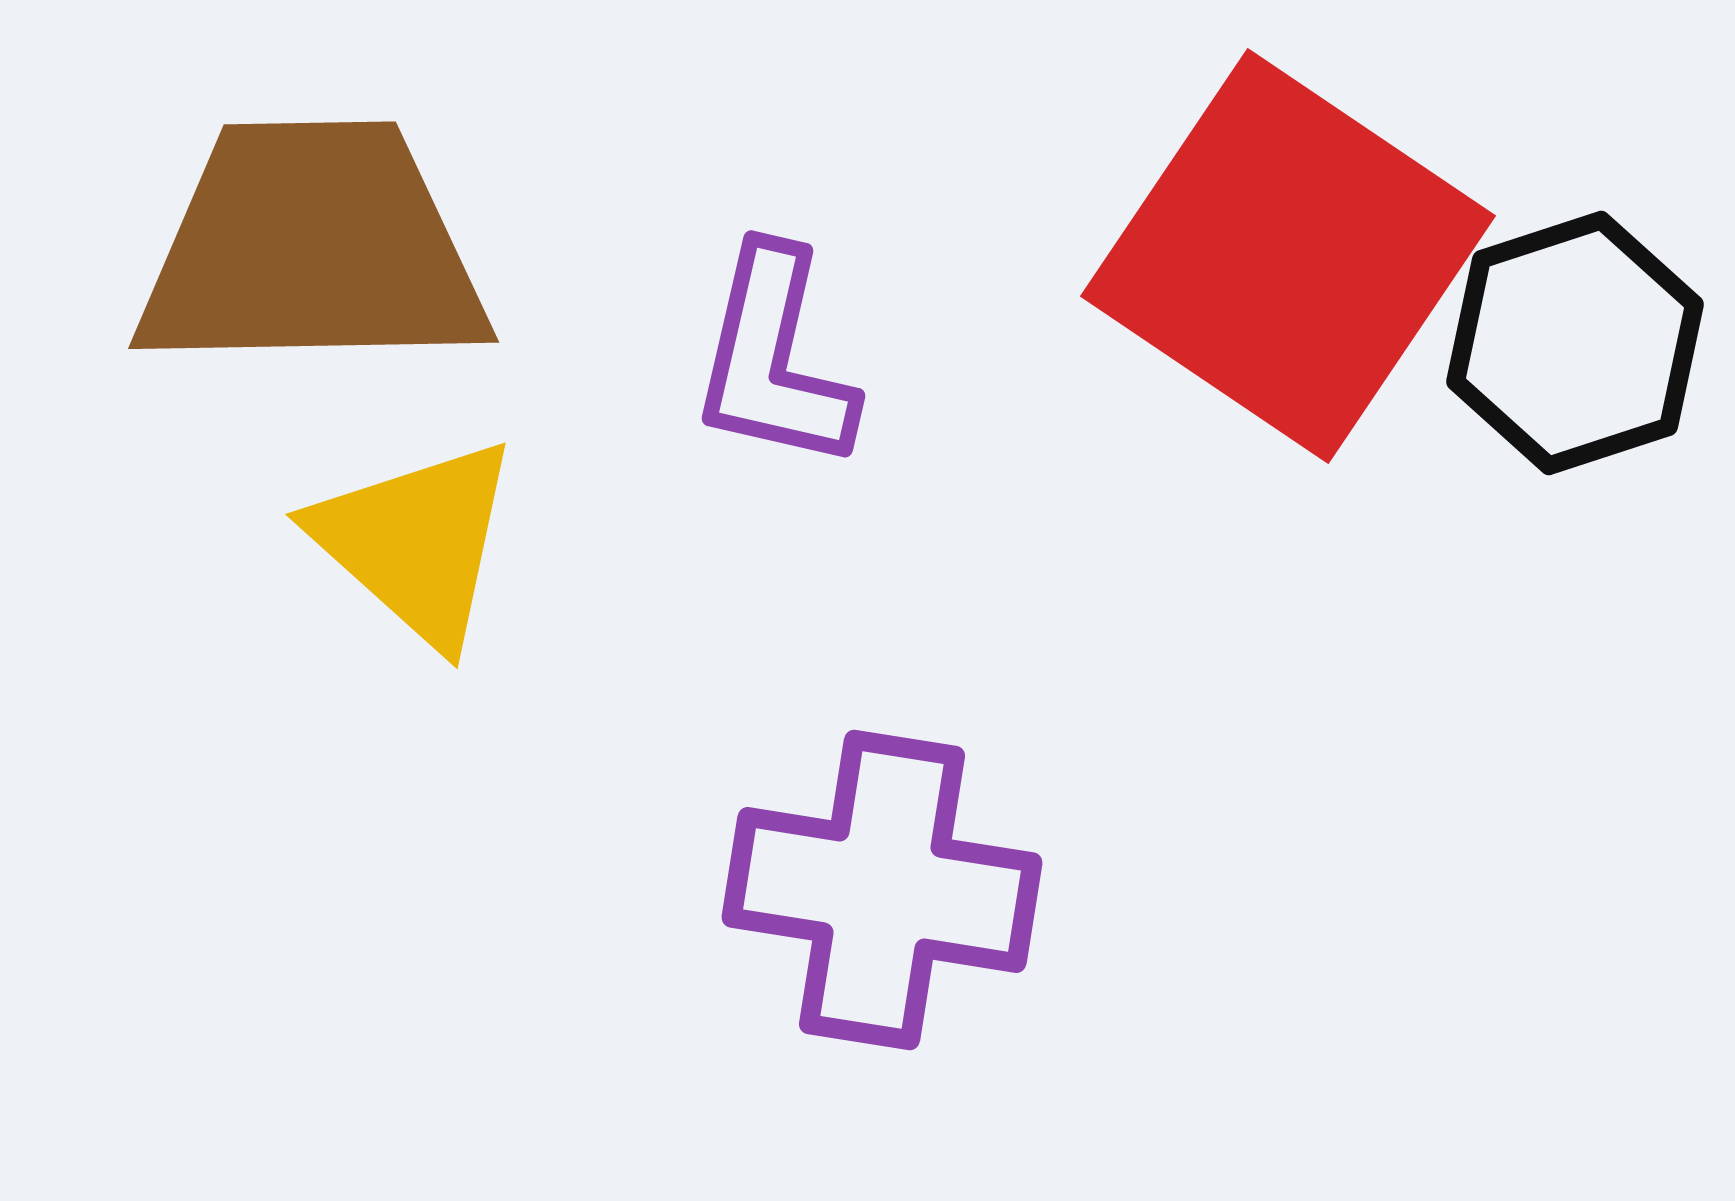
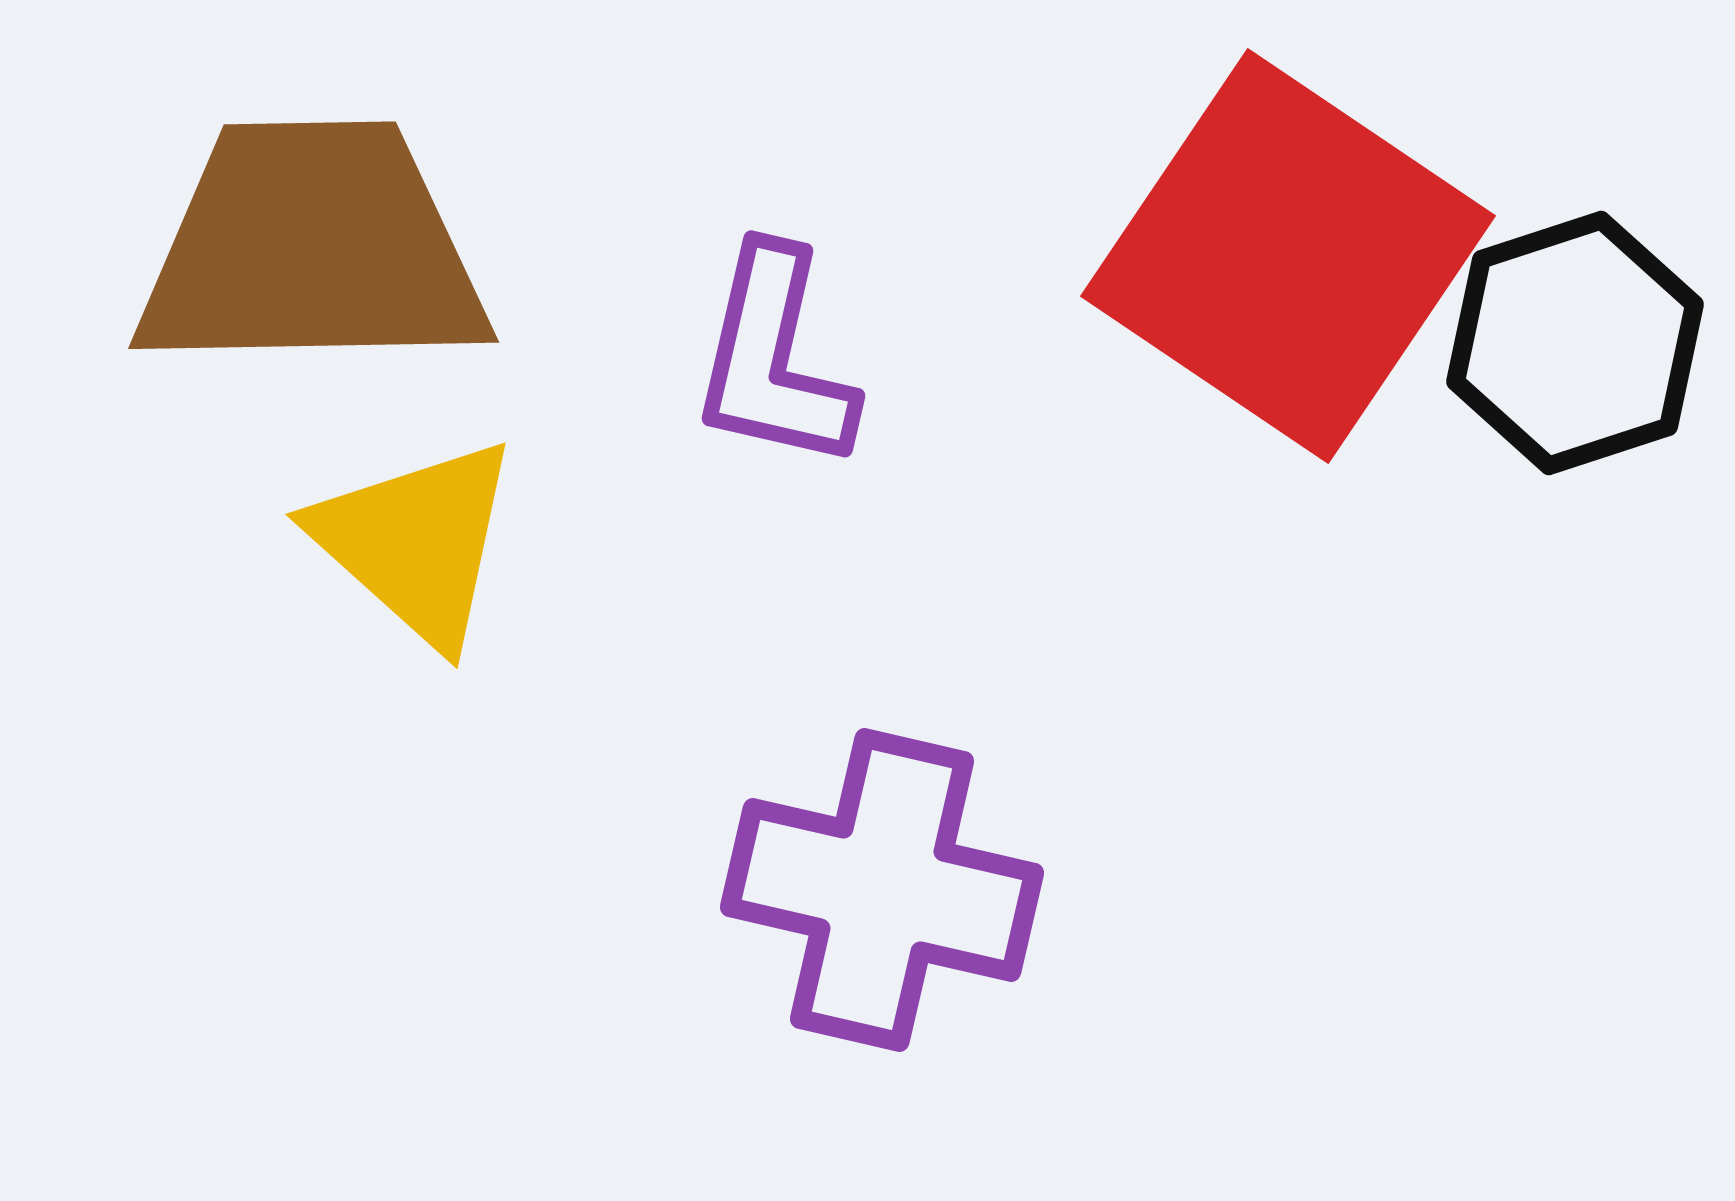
purple cross: rotated 4 degrees clockwise
